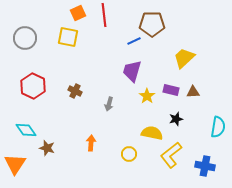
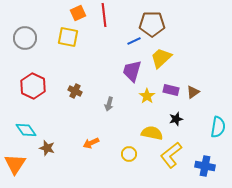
yellow trapezoid: moved 23 px left
brown triangle: rotated 32 degrees counterclockwise
orange arrow: rotated 119 degrees counterclockwise
